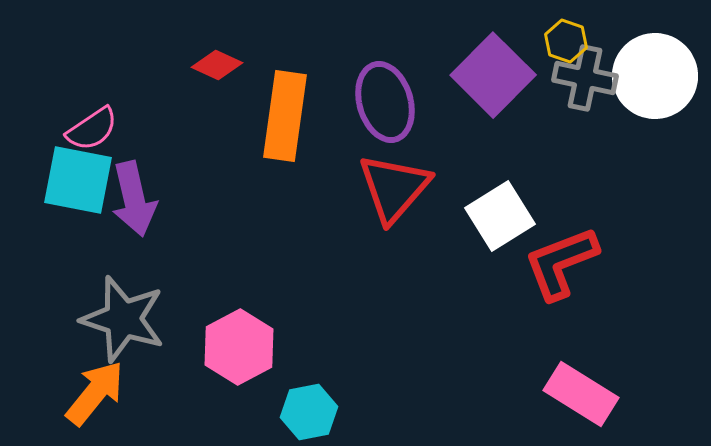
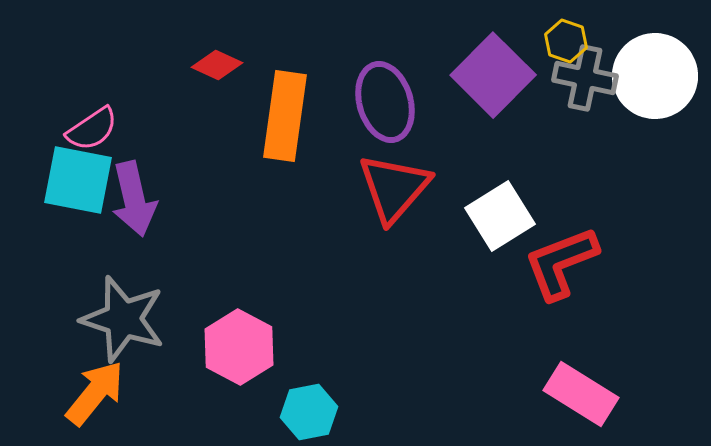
pink hexagon: rotated 4 degrees counterclockwise
